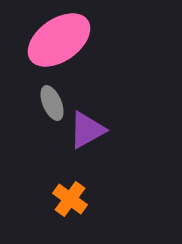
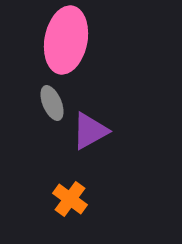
pink ellipse: moved 7 px right; rotated 44 degrees counterclockwise
purple triangle: moved 3 px right, 1 px down
